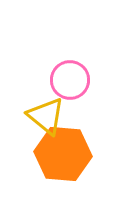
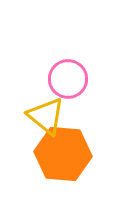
pink circle: moved 2 px left, 1 px up
